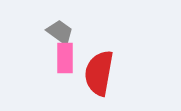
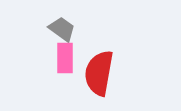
gray trapezoid: moved 2 px right, 3 px up
